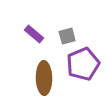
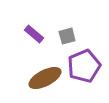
purple pentagon: moved 1 px right, 2 px down
brown ellipse: moved 1 px right; rotated 64 degrees clockwise
